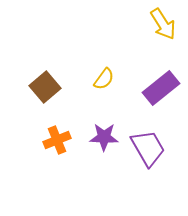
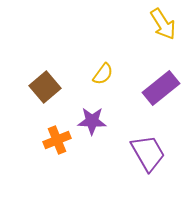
yellow semicircle: moved 1 px left, 5 px up
purple star: moved 12 px left, 16 px up
purple trapezoid: moved 5 px down
